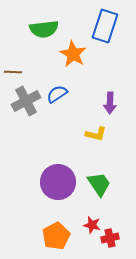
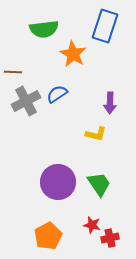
orange pentagon: moved 8 px left
